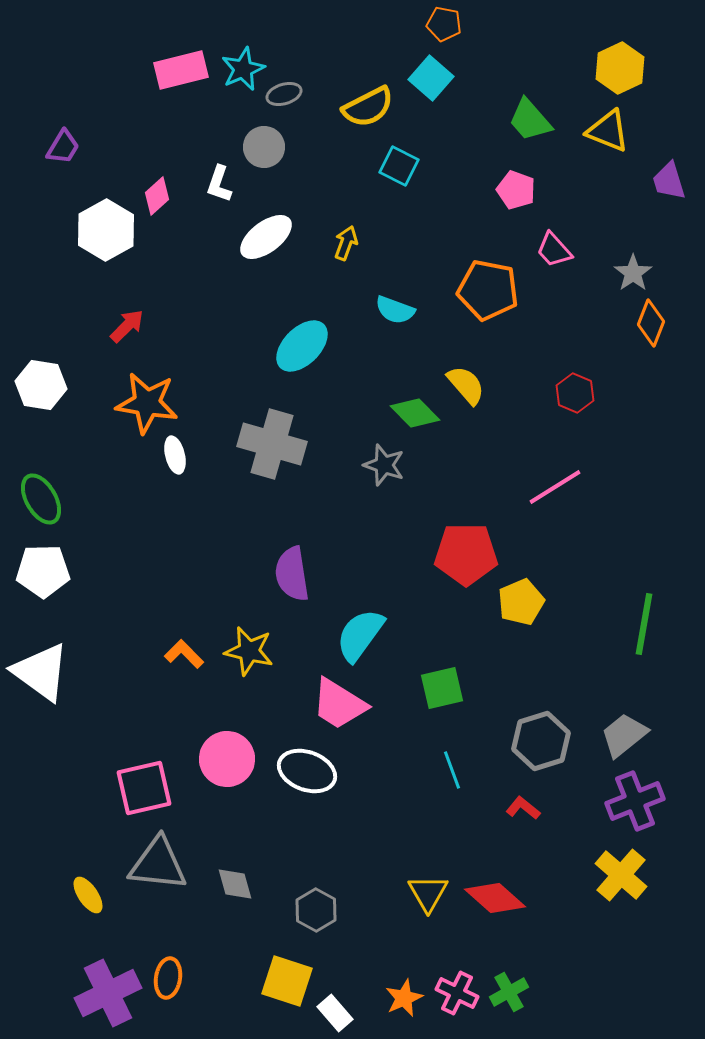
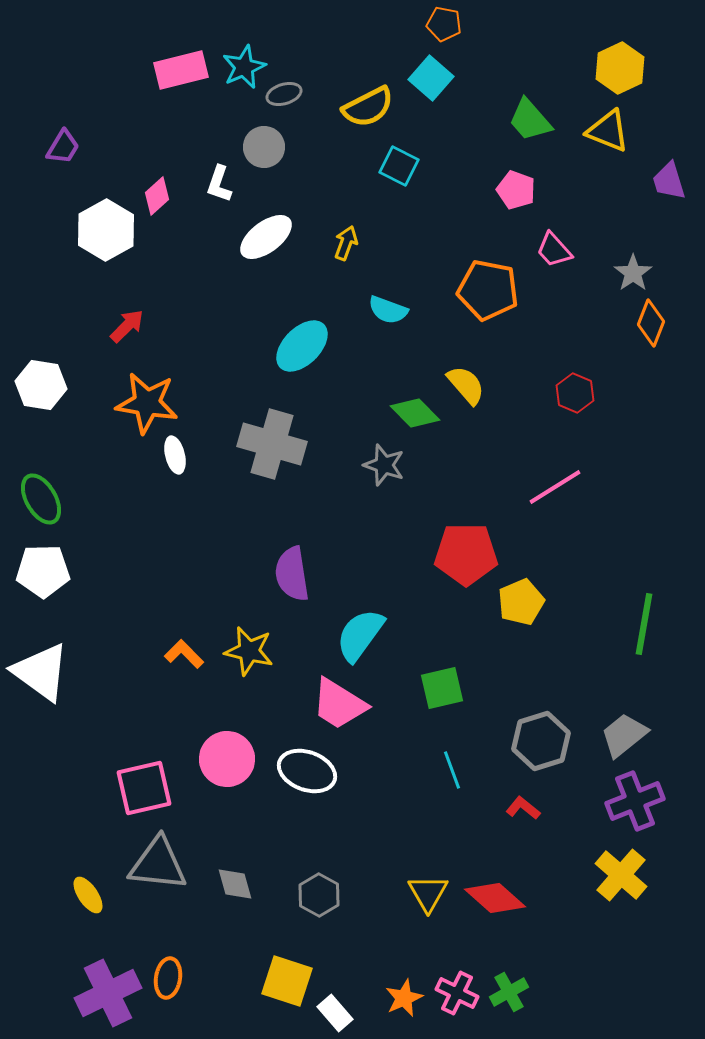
cyan star at (243, 69): moved 1 px right, 2 px up
cyan semicircle at (395, 310): moved 7 px left
gray hexagon at (316, 910): moved 3 px right, 15 px up
